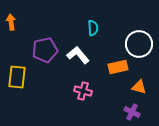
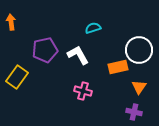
cyan semicircle: rotated 105 degrees counterclockwise
white circle: moved 6 px down
white L-shape: rotated 10 degrees clockwise
yellow rectangle: rotated 30 degrees clockwise
orange triangle: rotated 49 degrees clockwise
purple cross: moved 2 px right; rotated 14 degrees counterclockwise
